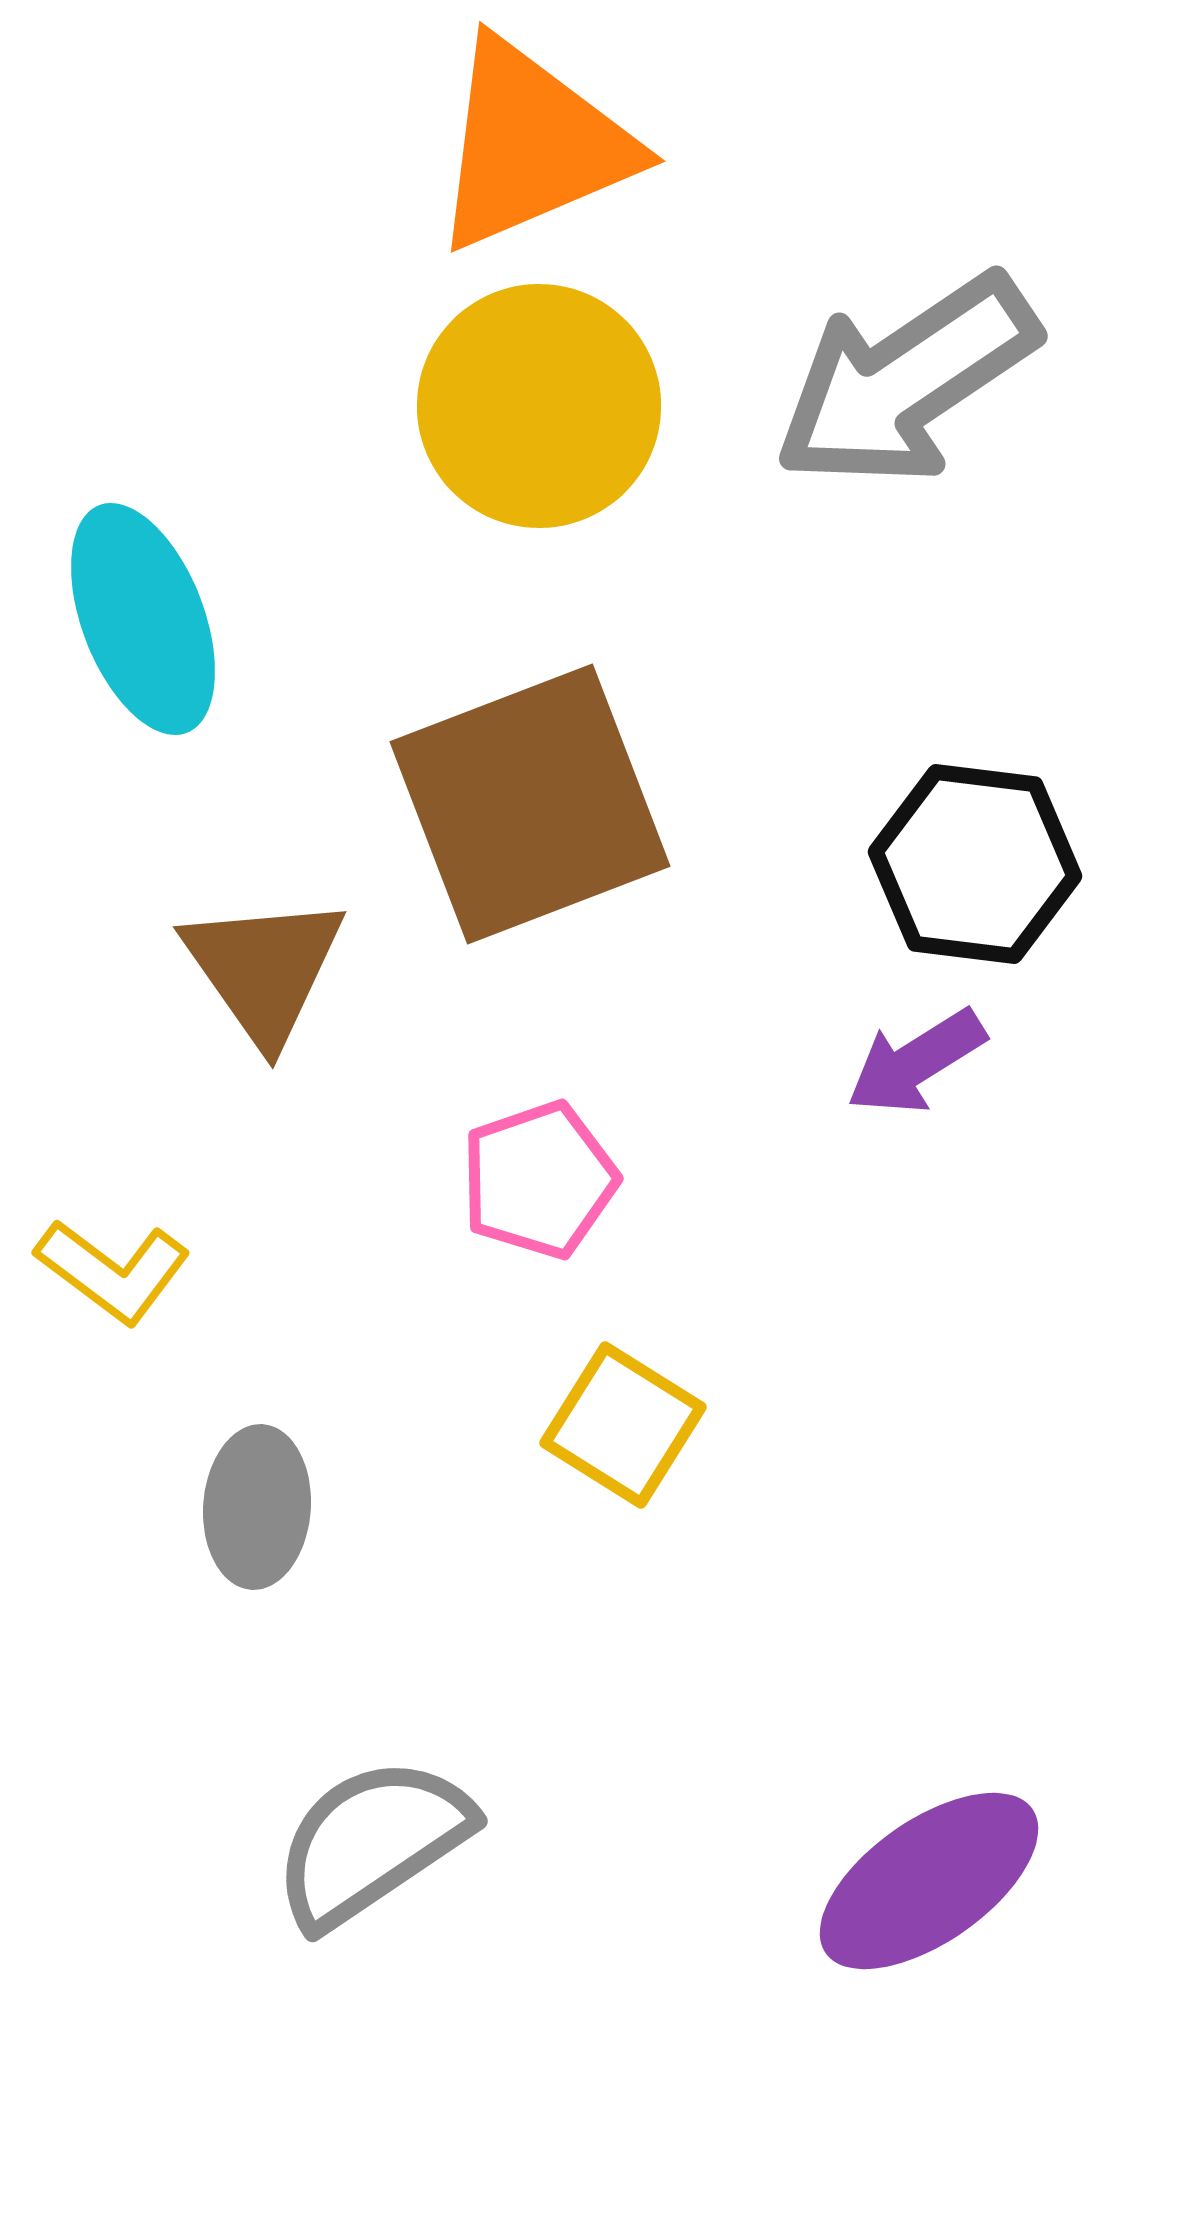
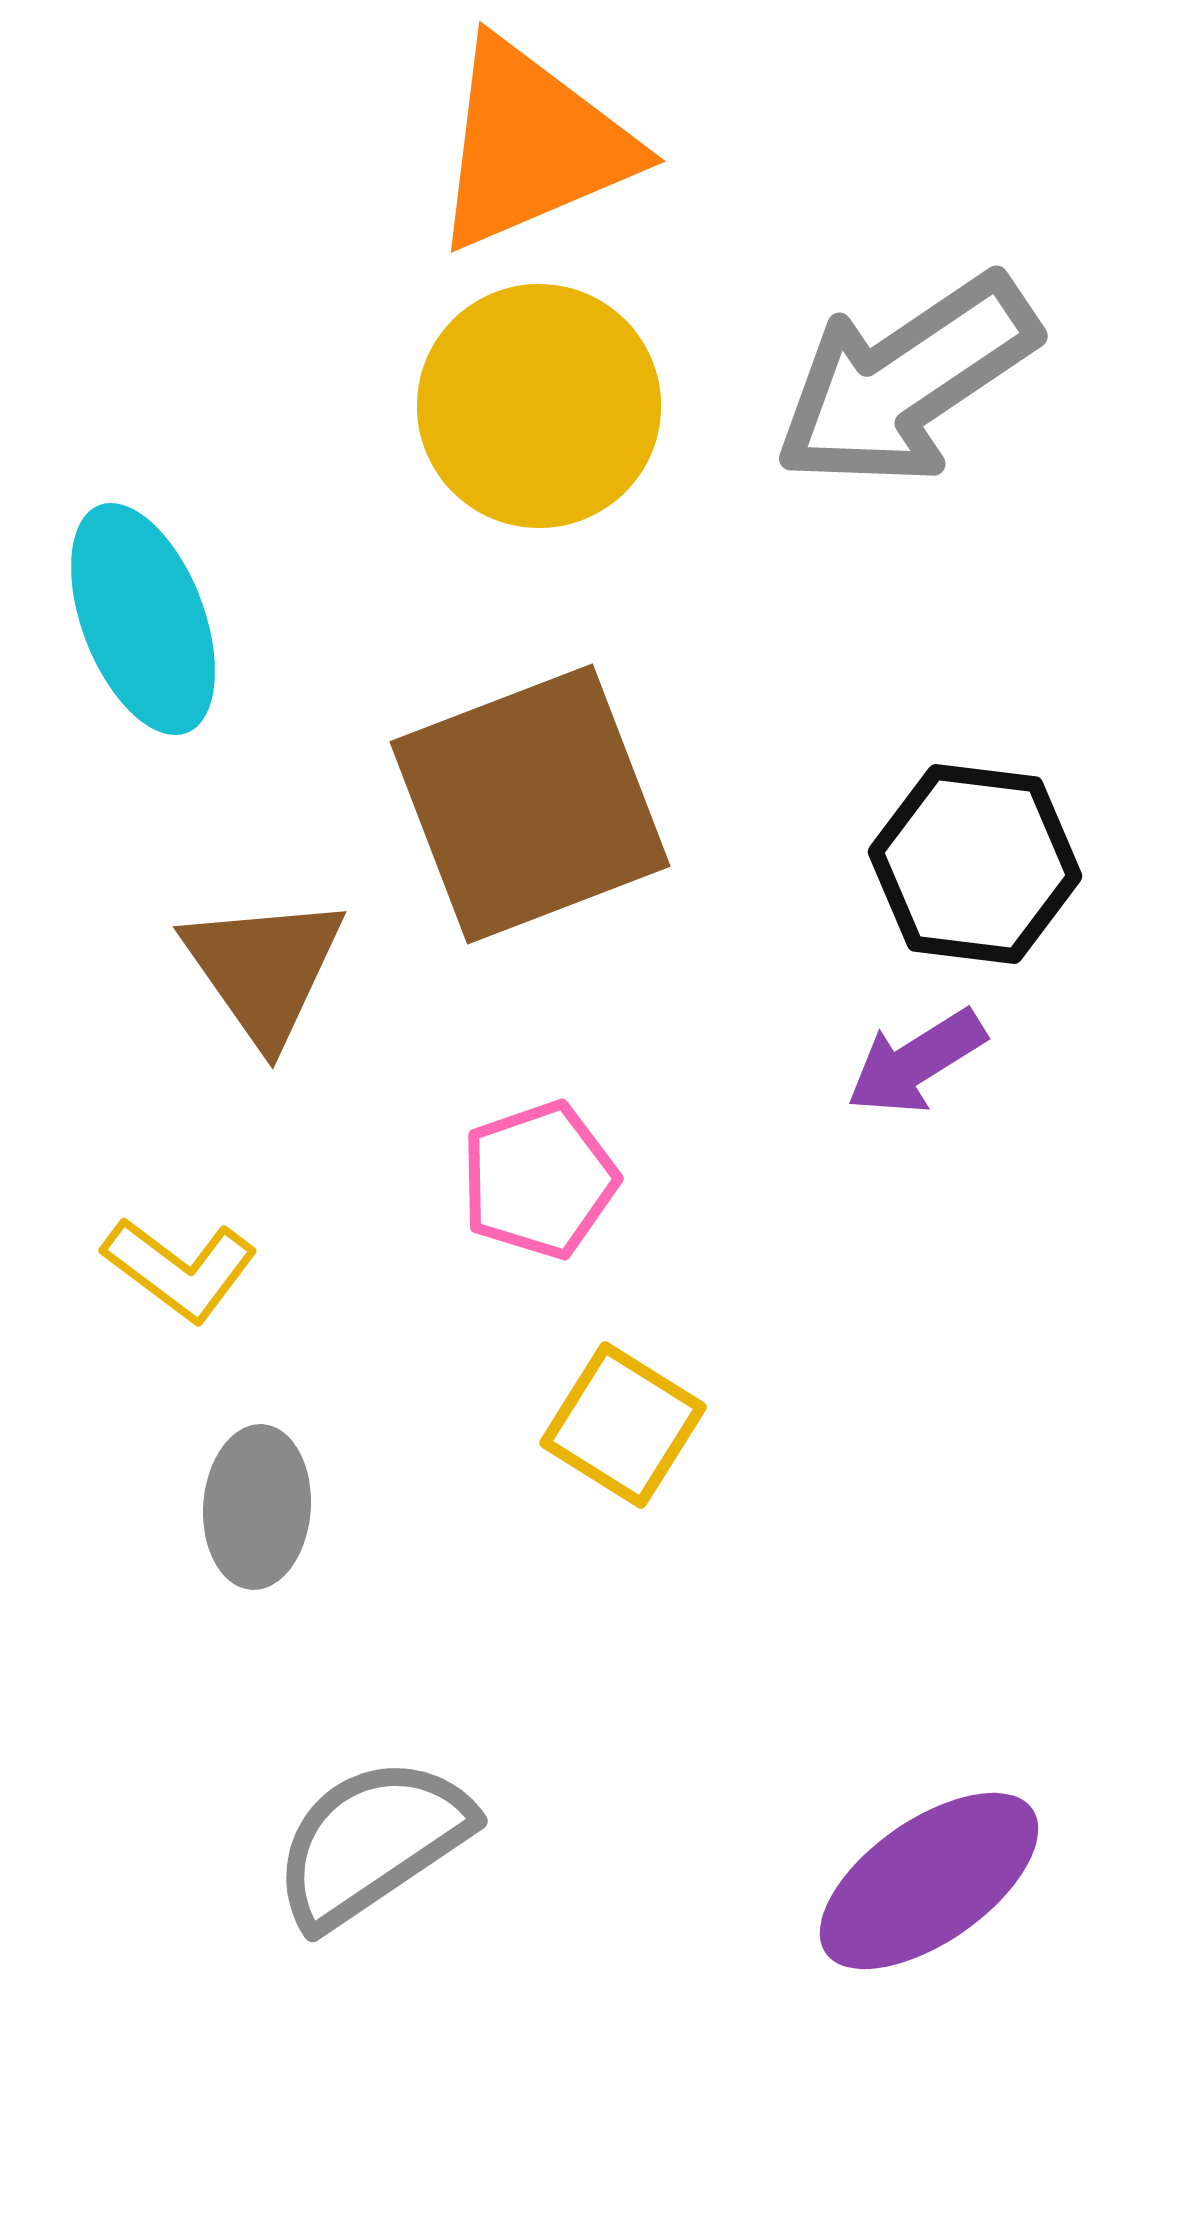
yellow L-shape: moved 67 px right, 2 px up
